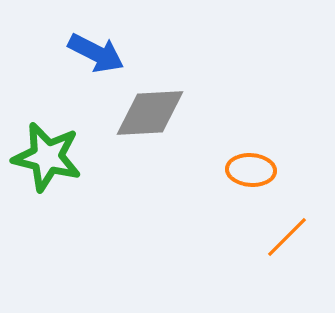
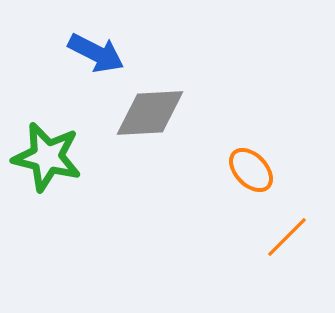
orange ellipse: rotated 42 degrees clockwise
